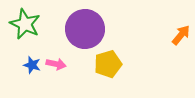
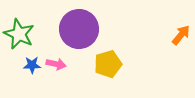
green star: moved 6 px left, 10 px down
purple circle: moved 6 px left
blue star: rotated 18 degrees counterclockwise
